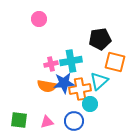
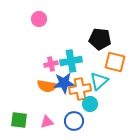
black pentagon: rotated 15 degrees clockwise
